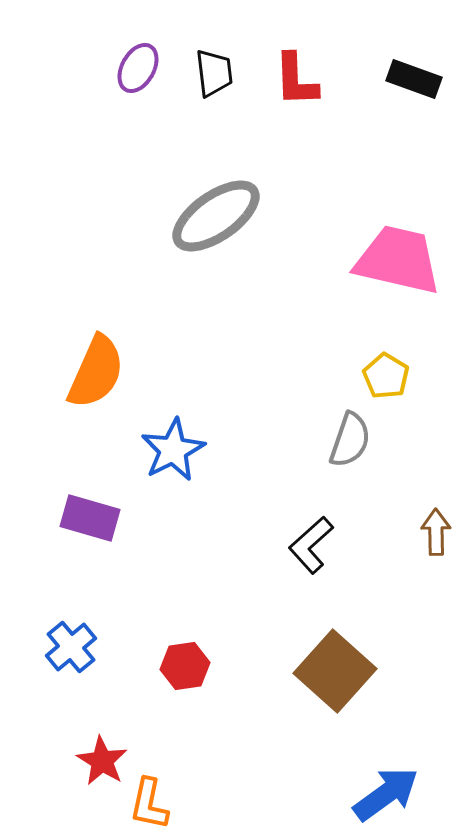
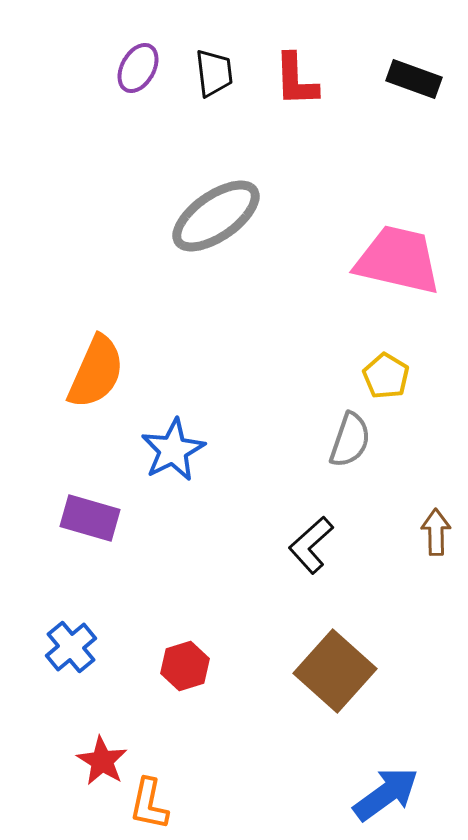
red hexagon: rotated 9 degrees counterclockwise
